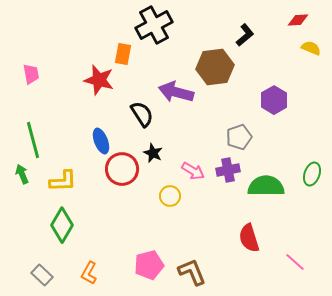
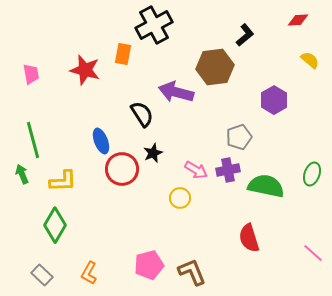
yellow semicircle: moved 1 px left, 12 px down; rotated 18 degrees clockwise
red star: moved 14 px left, 10 px up
black star: rotated 24 degrees clockwise
pink arrow: moved 3 px right, 1 px up
green semicircle: rotated 12 degrees clockwise
yellow circle: moved 10 px right, 2 px down
green diamond: moved 7 px left
pink line: moved 18 px right, 9 px up
